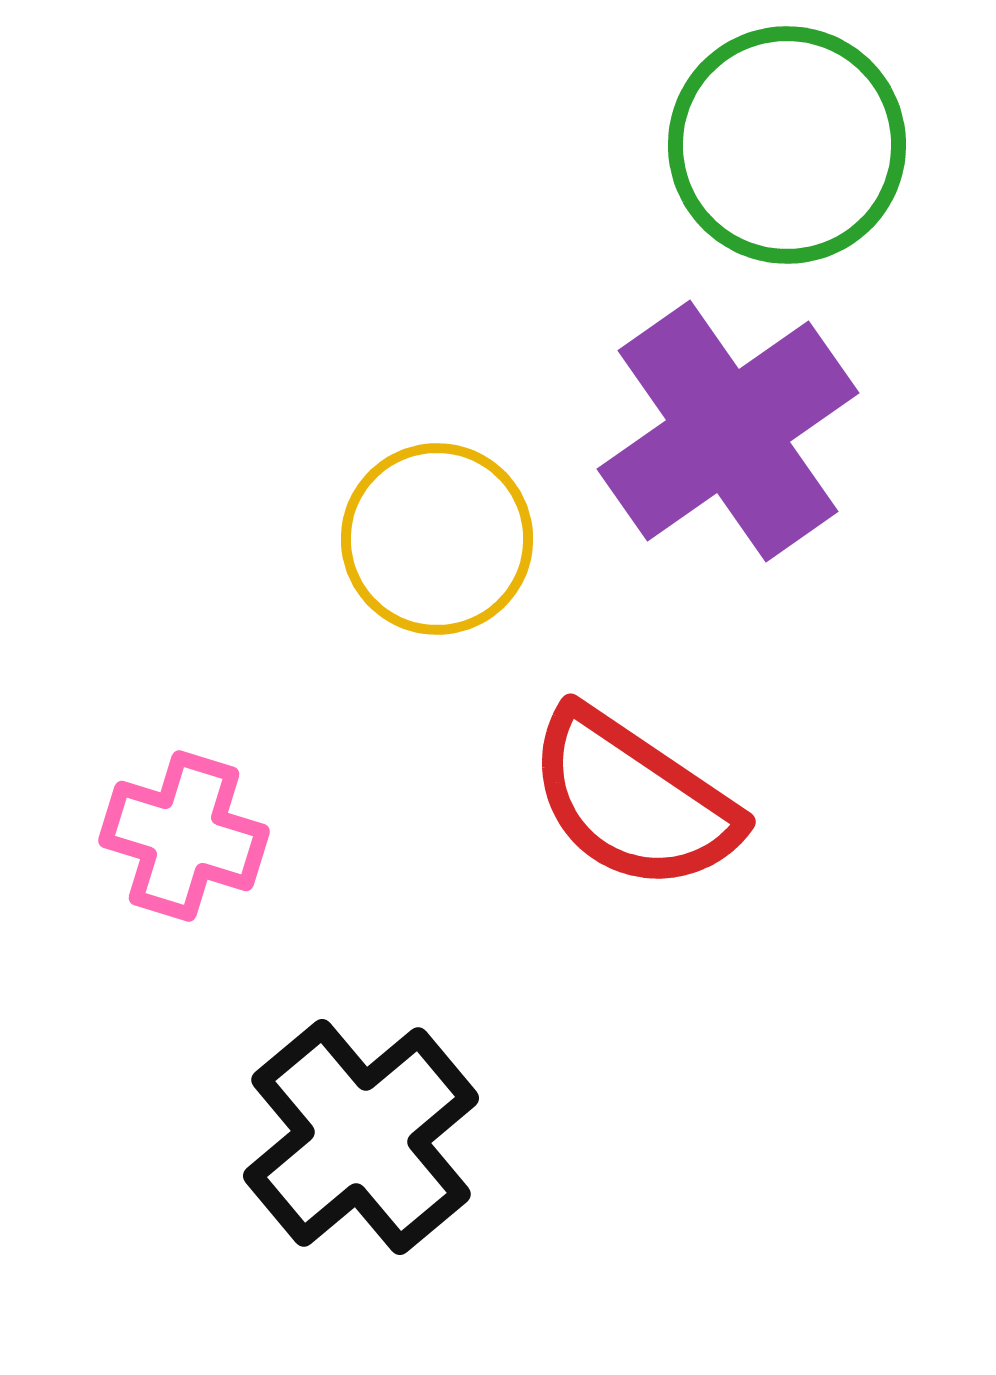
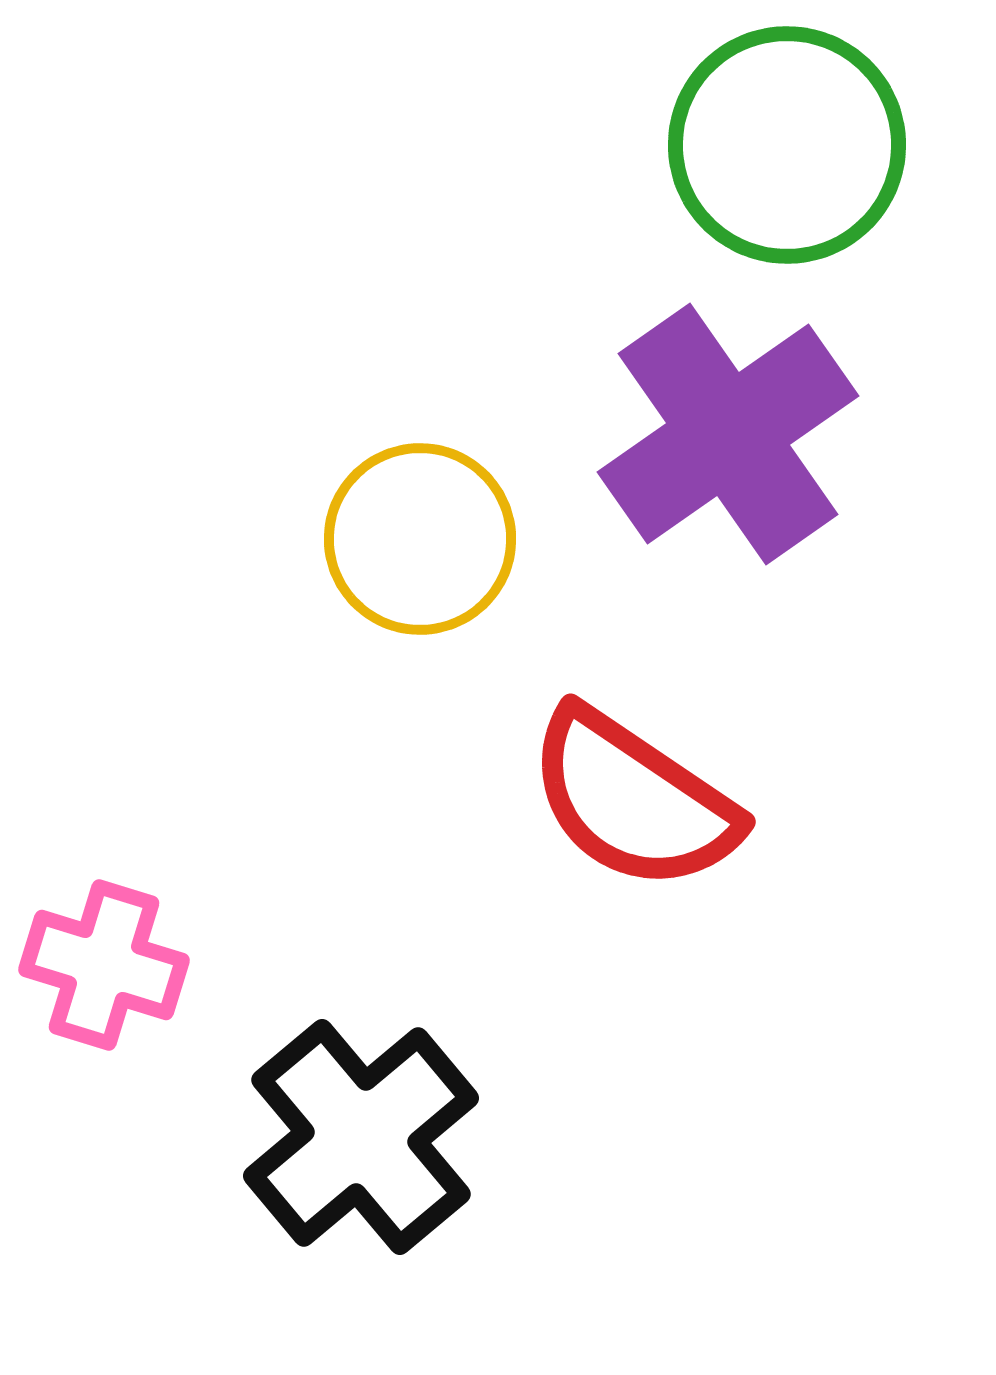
purple cross: moved 3 px down
yellow circle: moved 17 px left
pink cross: moved 80 px left, 129 px down
